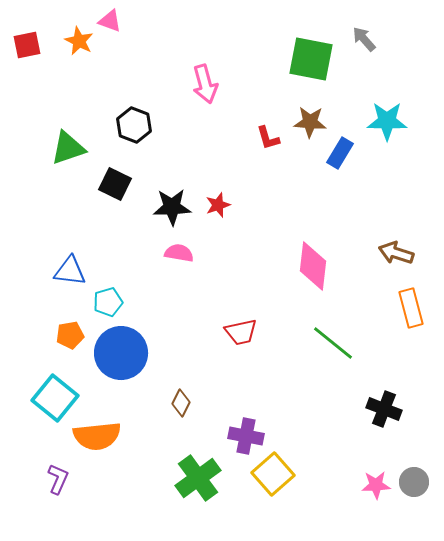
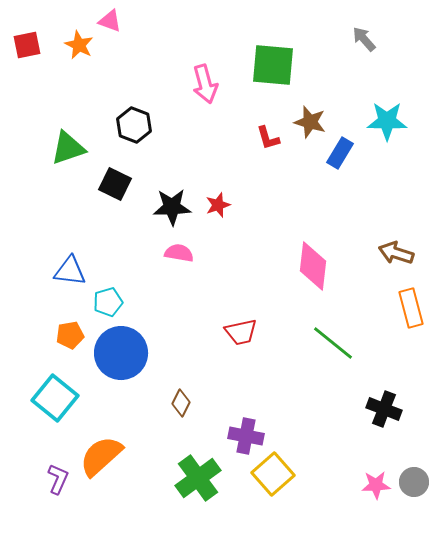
orange star: moved 4 px down
green square: moved 38 px left, 6 px down; rotated 6 degrees counterclockwise
brown star: rotated 12 degrees clockwise
orange semicircle: moved 4 px right, 20 px down; rotated 144 degrees clockwise
